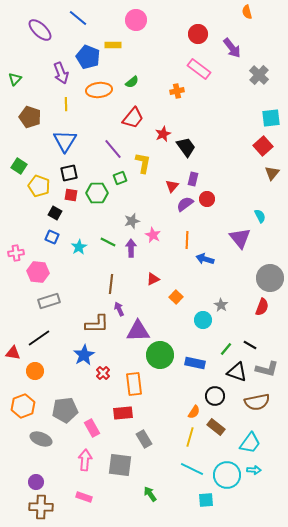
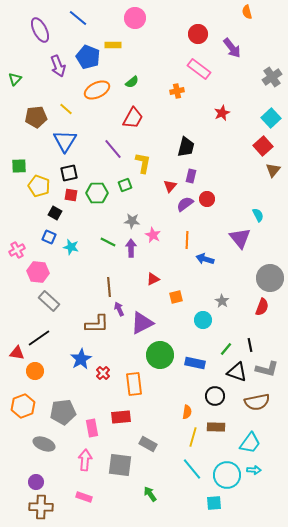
pink circle at (136, 20): moved 1 px left, 2 px up
purple ellipse at (40, 30): rotated 20 degrees clockwise
purple arrow at (61, 73): moved 3 px left, 7 px up
gray cross at (259, 75): moved 13 px right, 2 px down; rotated 12 degrees clockwise
orange ellipse at (99, 90): moved 2 px left; rotated 20 degrees counterclockwise
yellow line at (66, 104): moved 5 px down; rotated 48 degrees counterclockwise
brown pentagon at (30, 117): moved 6 px right; rotated 25 degrees counterclockwise
red trapezoid at (133, 118): rotated 10 degrees counterclockwise
cyan square at (271, 118): rotated 36 degrees counterclockwise
red star at (163, 134): moved 59 px right, 21 px up
black trapezoid at (186, 147): rotated 50 degrees clockwise
green square at (19, 166): rotated 35 degrees counterclockwise
brown triangle at (272, 173): moved 1 px right, 3 px up
green square at (120, 178): moved 5 px right, 7 px down
purple rectangle at (193, 179): moved 2 px left, 3 px up
red triangle at (172, 186): moved 2 px left
cyan semicircle at (260, 216): moved 2 px left, 1 px up
gray star at (132, 221): rotated 21 degrees clockwise
blue square at (52, 237): moved 3 px left
cyan star at (79, 247): moved 8 px left; rotated 28 degrees counterclockwise
pink cross at (16, 253): moved 1 px right, 3 px up; rotated 21 degrees counterclockwise
brown line at (111, 284): moved 2 px left, 3 px down; rotated 12 degrees counterclockwise
orange square at (176, 297): rotated 32 degrees clockwise
gray rectangle at (49, 301): rotated 60 degrees clockwise
gray star at (221, 305): moved 1 px right, 4 px up
purple triangle at (138, 331): moved 4 px right, 8 px up; rotated 25 degrees counterclockwise
black line at (250, 345): rotated 48 degrees clockwise
red triangle at (13, 353): moved 4 px right
blue star at (84, 355): moved 3 px left, 4 px down
gray pentagon at (65, 410): moved 2 px left, 2 px down
orange semicircle at (194, 412): moved 7 px left; rotated 24 degrees counterclockwise
red rectangle at (123, 413): moved 2 px left, 4 px down
brown rectangle at (216, 427): rotated 36 degrees counterclockwise
pink rectangle at (92, 428): rotated 18 degrees clockwise
yellow line at (190, 437): moved 3 px right
gray ellipse at (41, 439): moved 3 px right, 5 px down
gray rectangle at (144, 439): moved 4 px right, 5 px down; rotated 30 degrees counterclockwise
cyan line at (192, 469): rotated 25 degrees clockwise
cyan square at (206, 500): moved 8 px right, 3 px down
